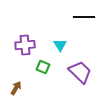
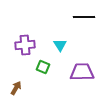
purple trapezoid: moved 2 px right; rotated 45 degrees counterclockwise
